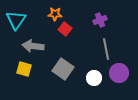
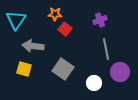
purple circle: moved 1 px right, 1 px up
white circle: moved 5 px down
